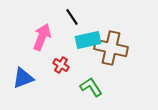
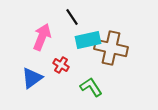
blue triangle: moved 9 px right; rotated 15 degrees counterclockwise
